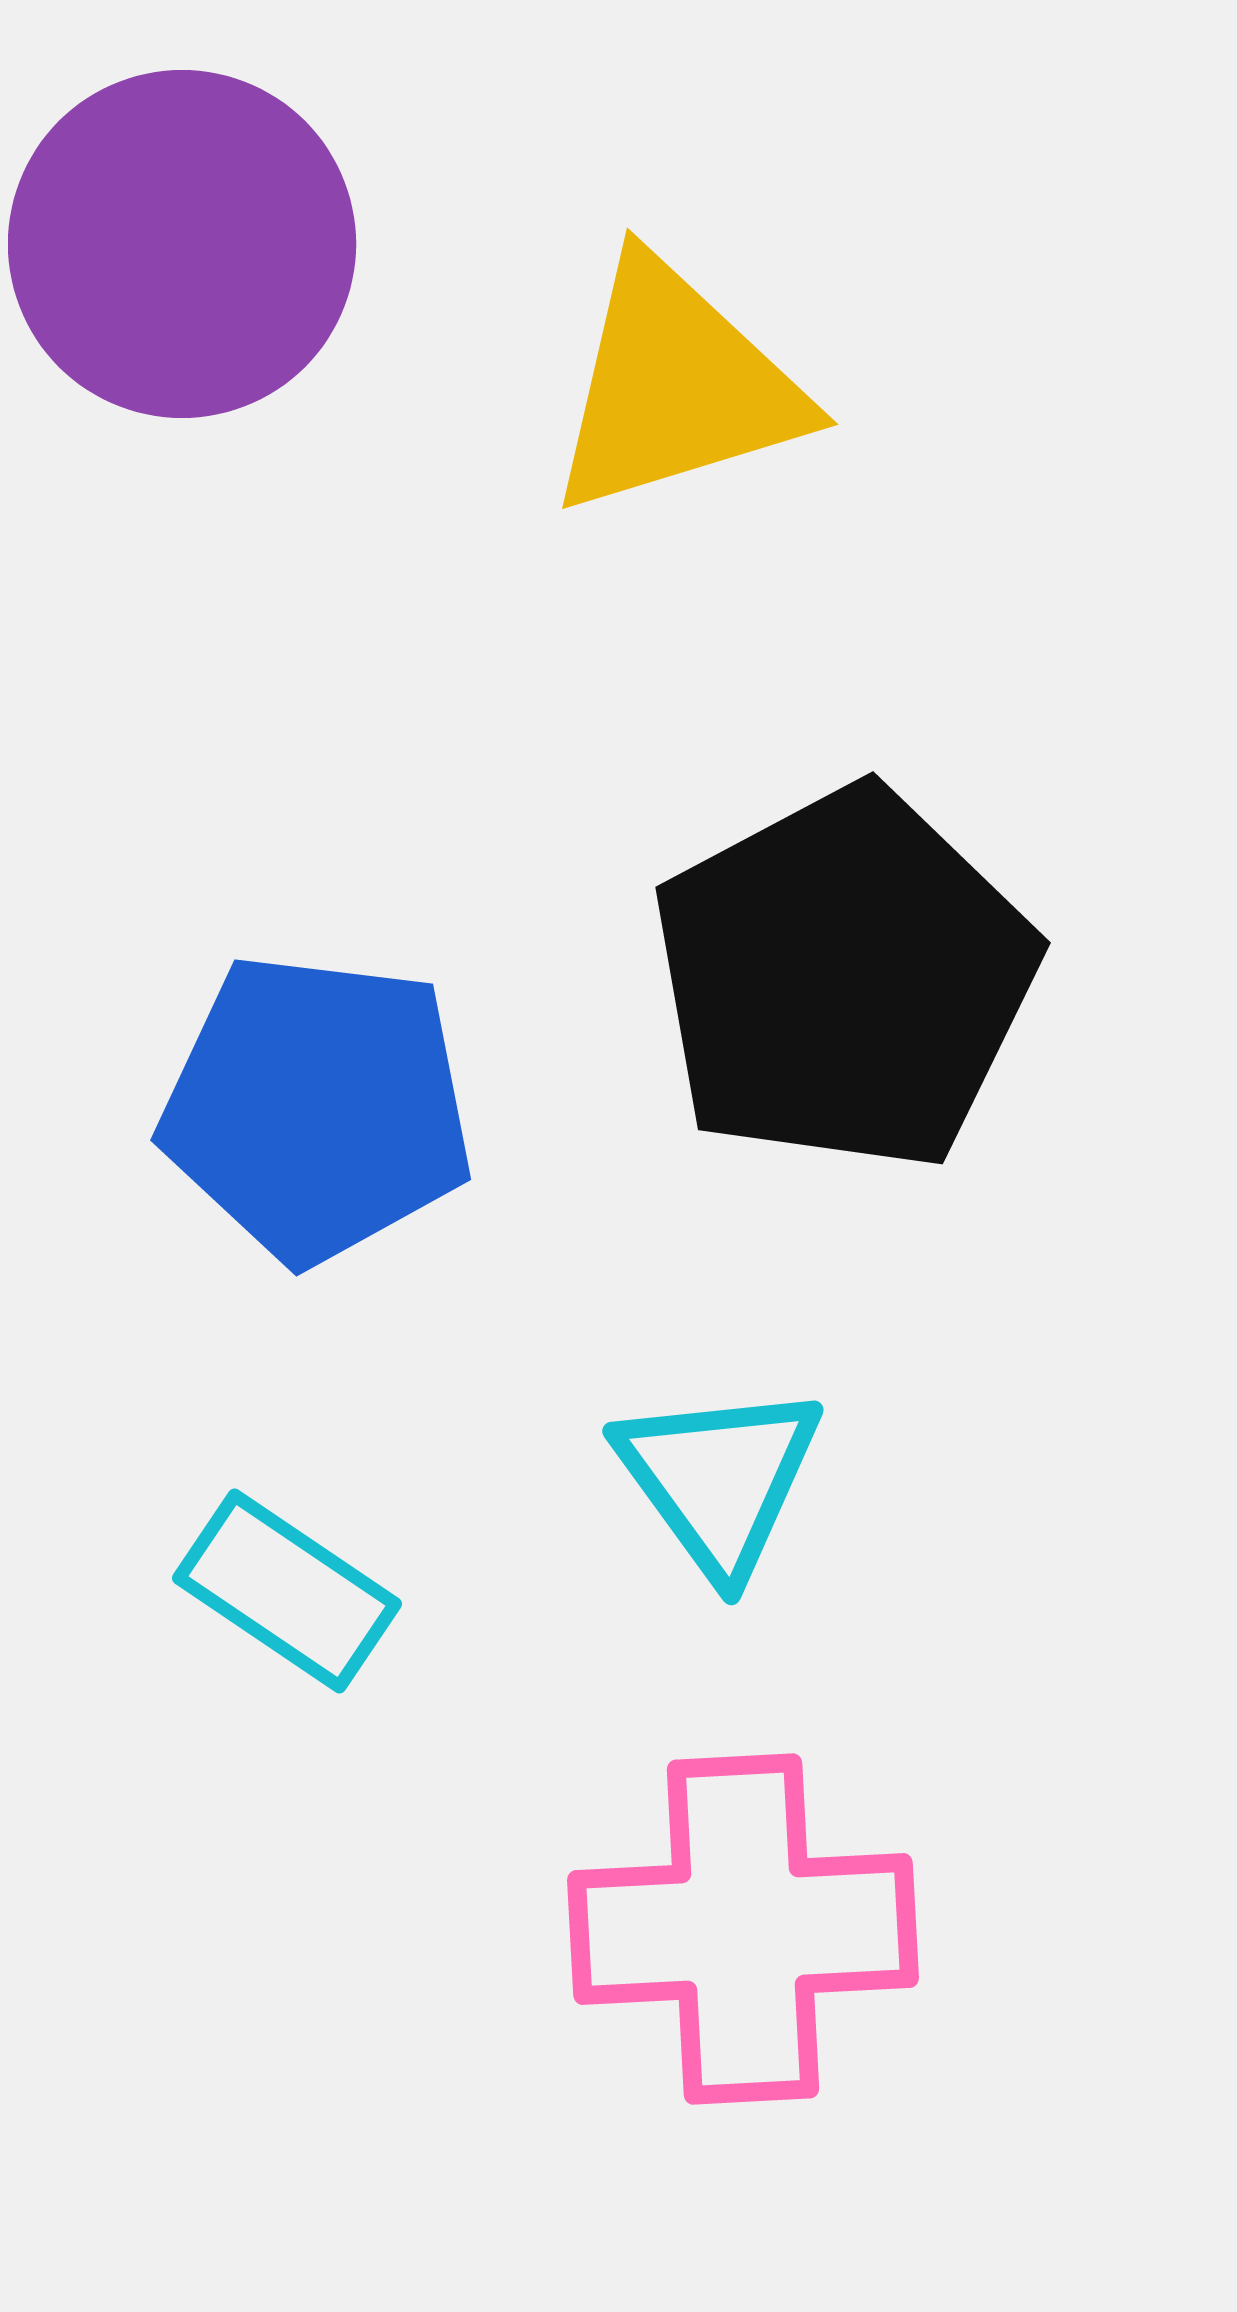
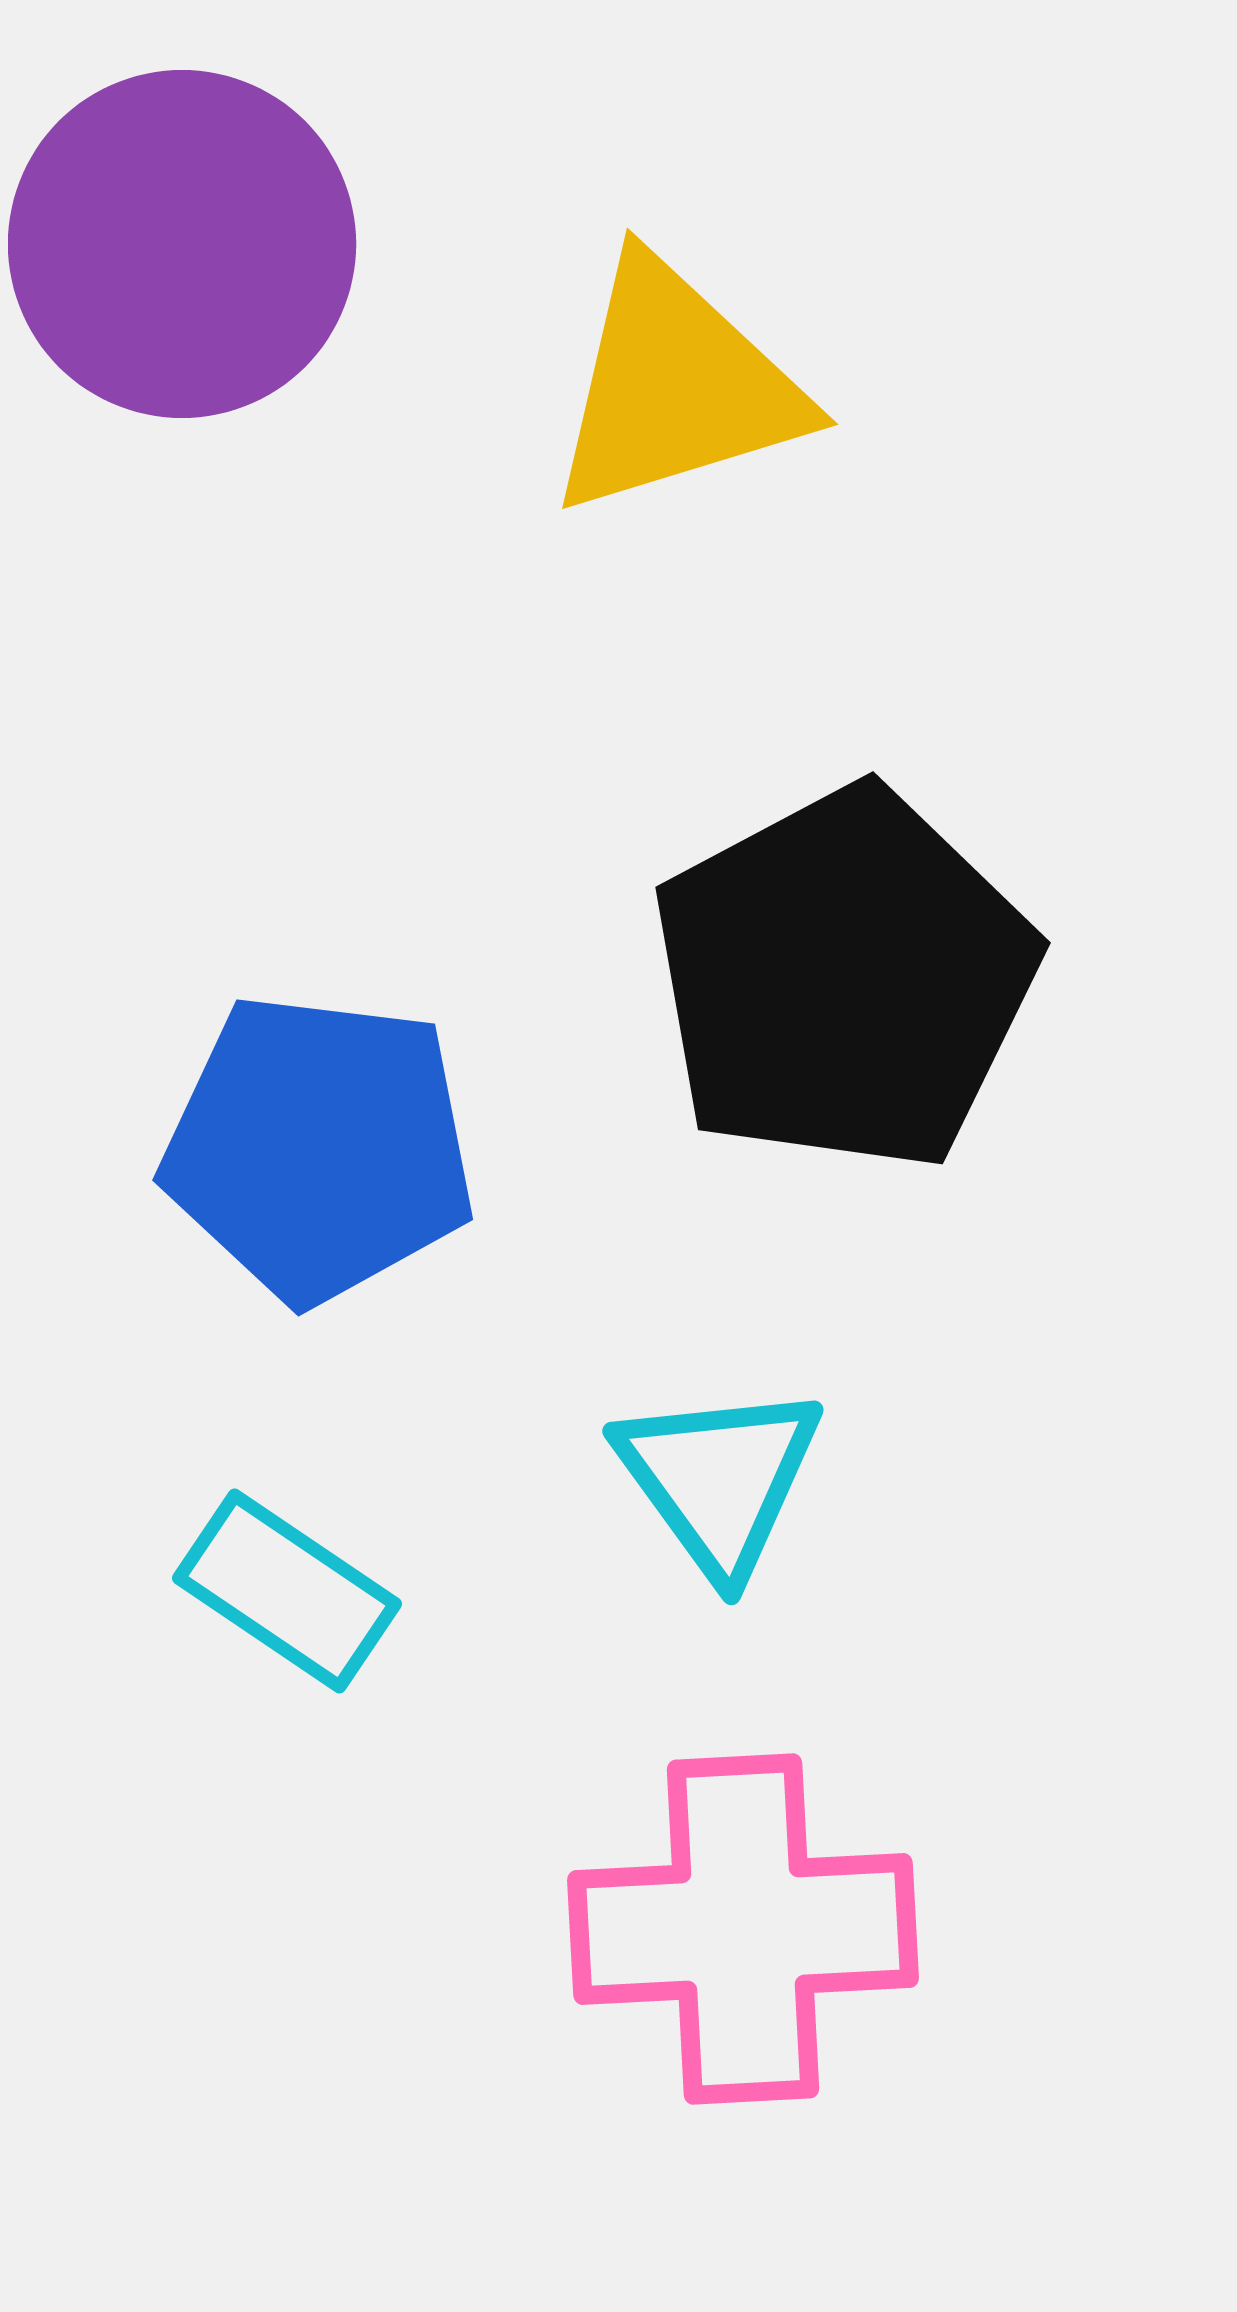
blue pentagon: moved 2 px right, 40 px down
